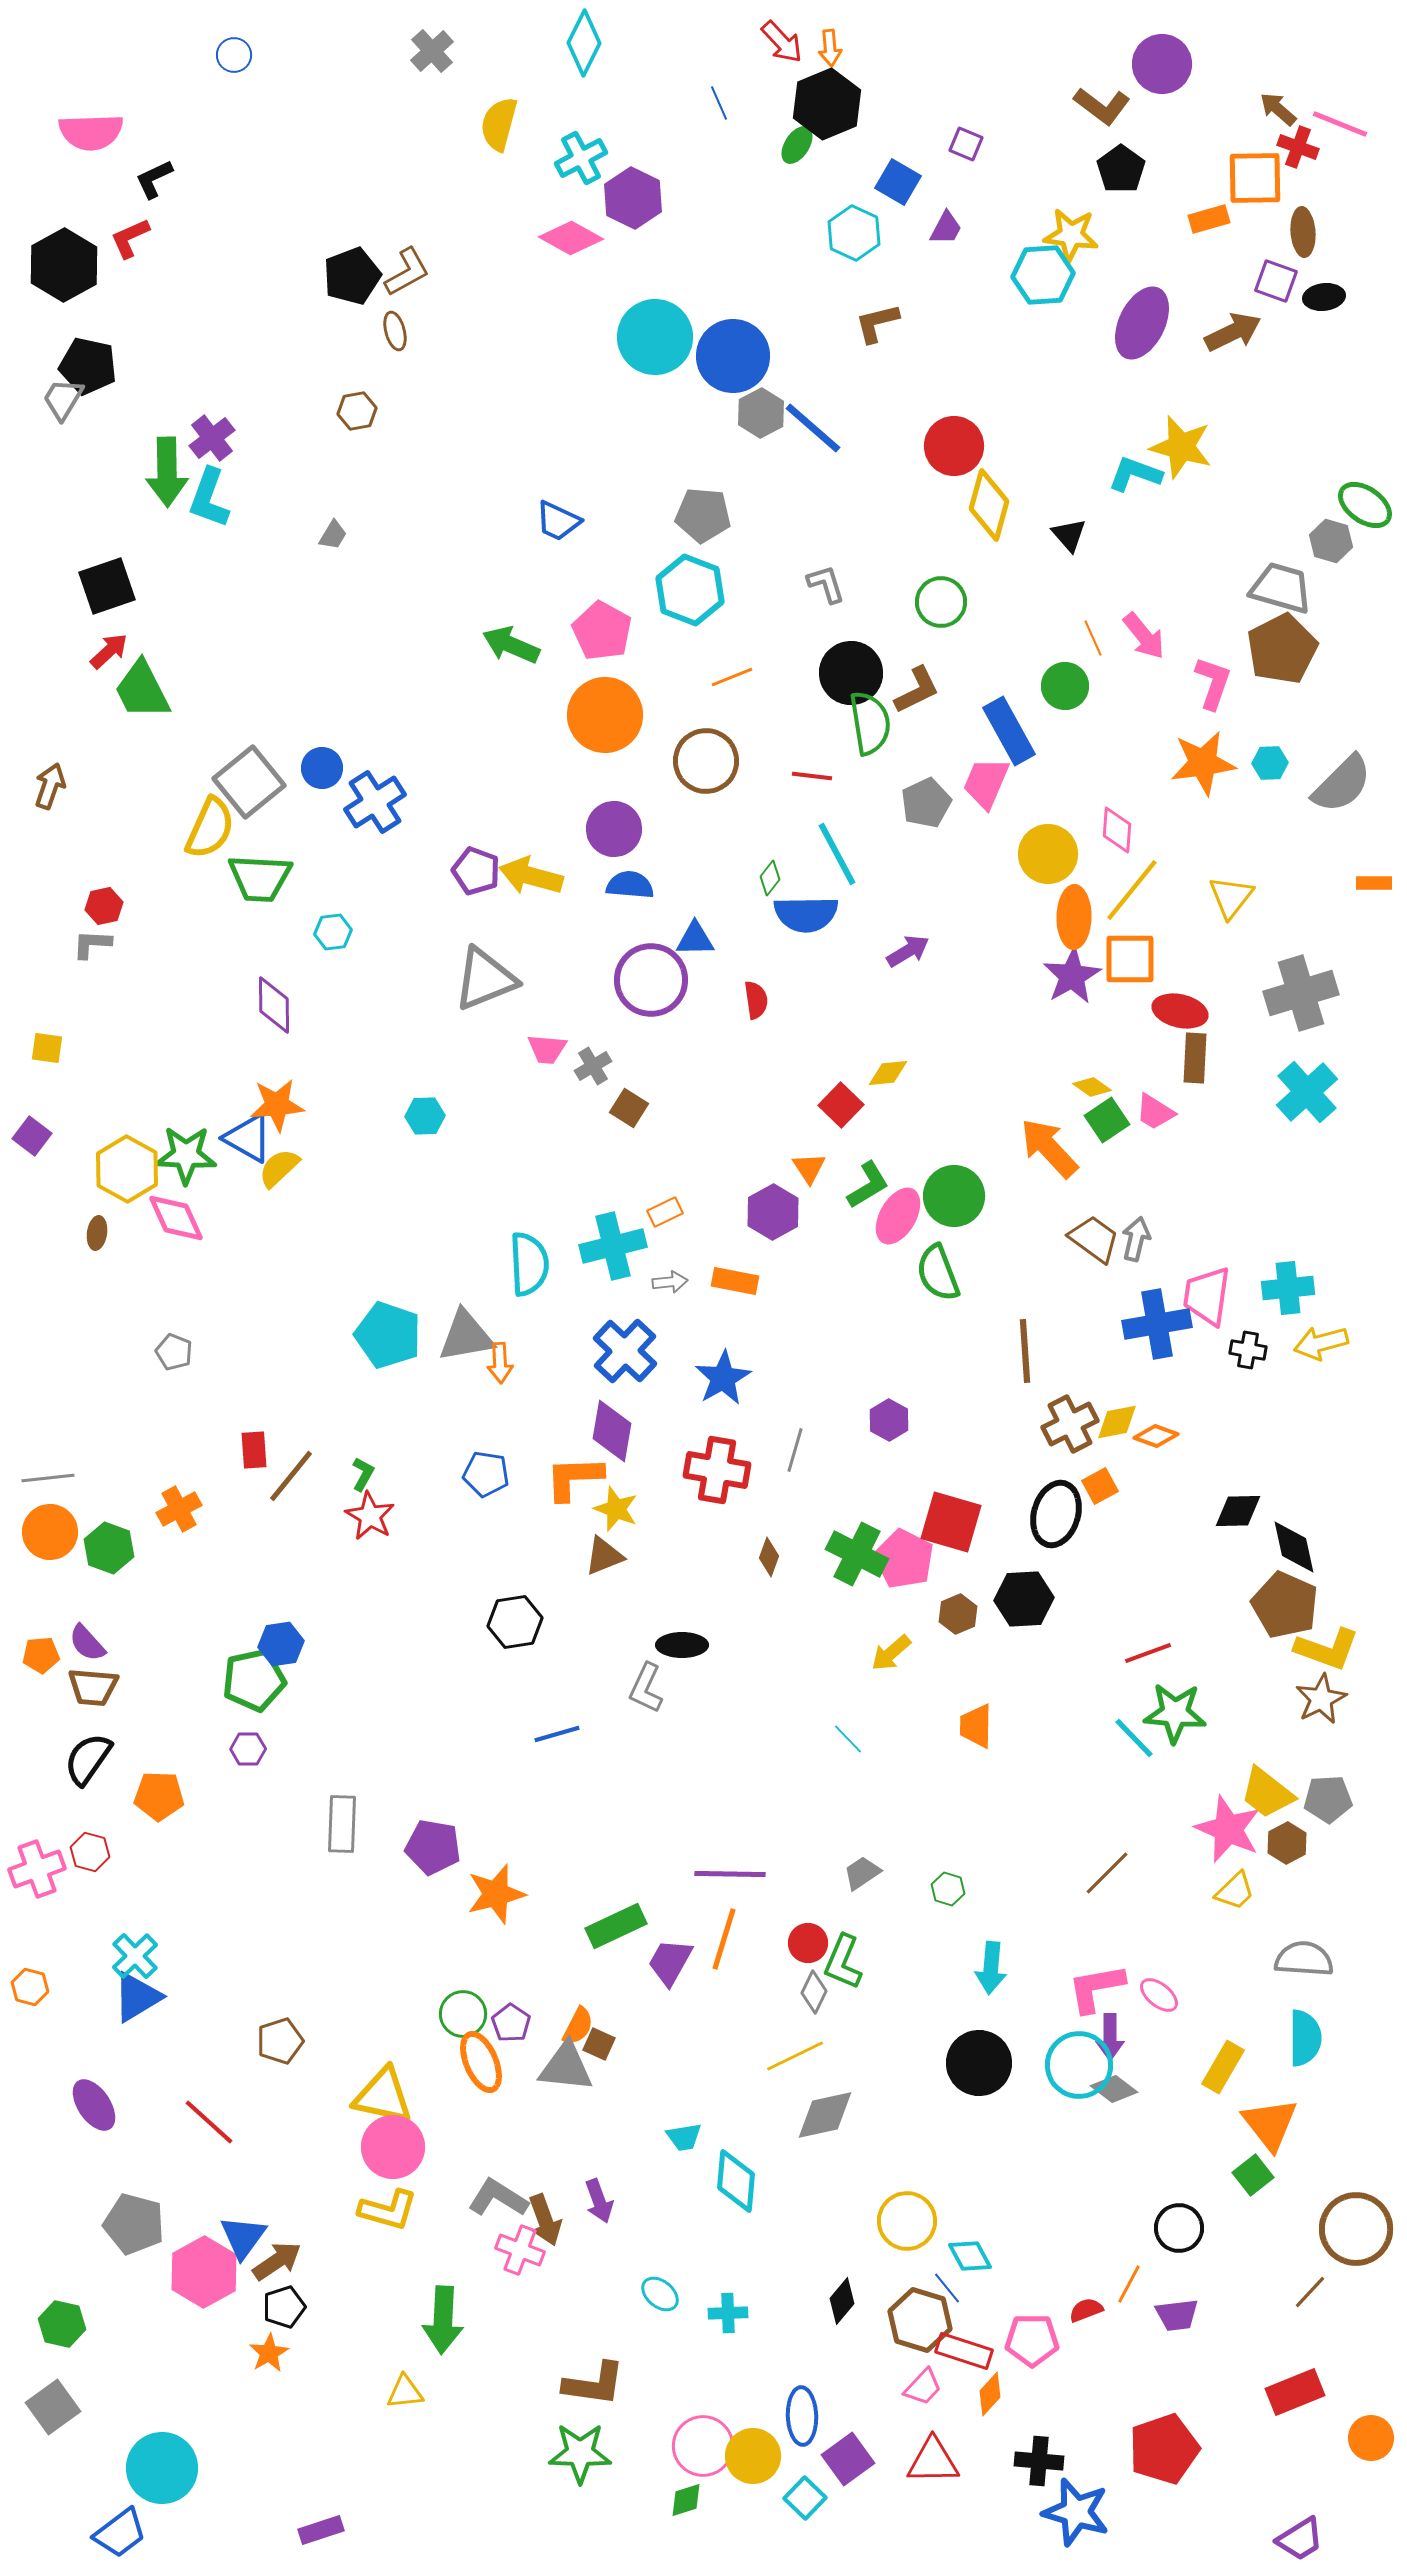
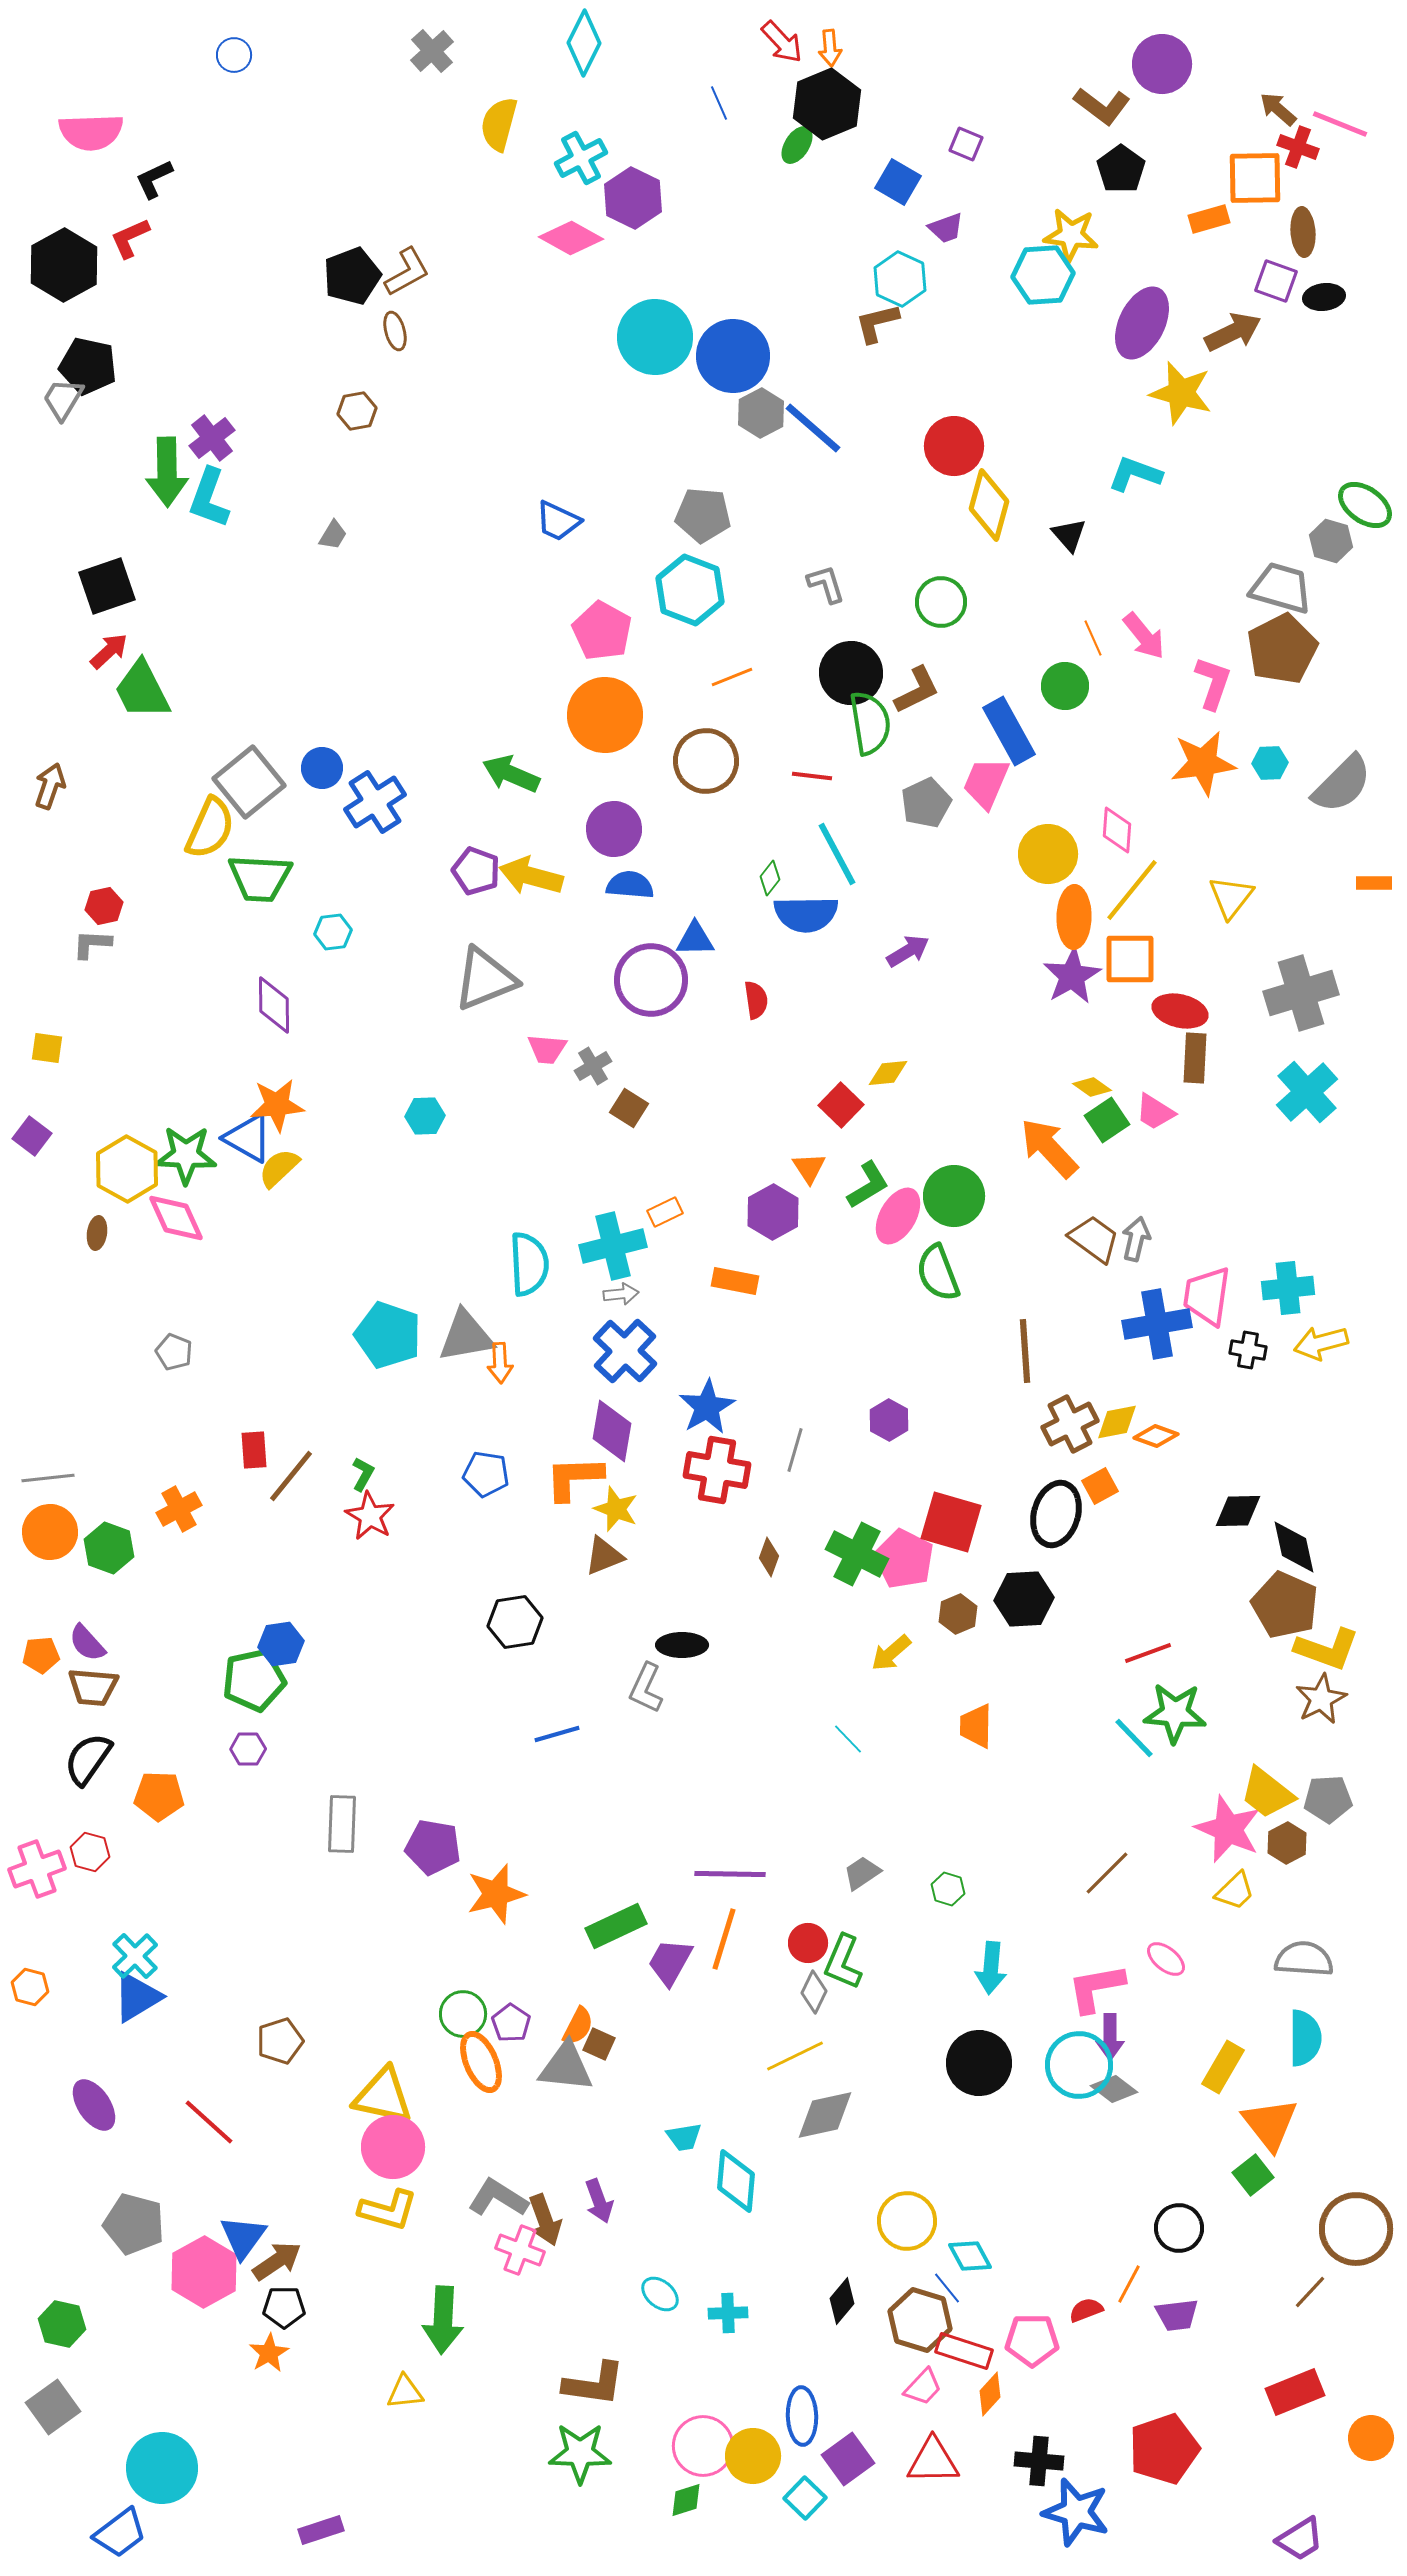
purple trapezoid at (946, 228): rotated 42 degrees clockwise
cyan hexagon at (854, 233): moved 46 px right, 46 px down
yellow star at (1181, 447): moved 54 px up
green arrow at (511, 645): moved 129 px down
gray arrow at (670, 1282): moved 49 px left, 12 px down
blue star at (723, 1378): moved 16 px left, 29 px down
pink ellipse at (1159, 1995): moved 7 px right, 36 px up
black pentagon at (284, 2307): rotated 18 degrees clockwise
